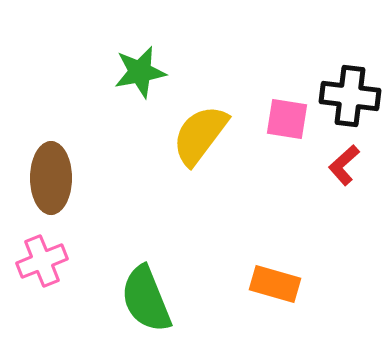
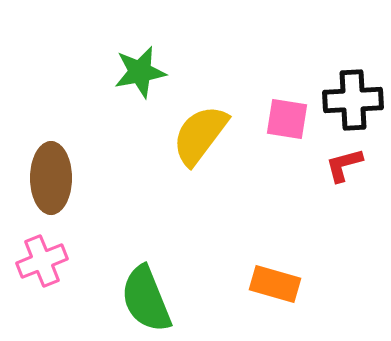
black cross: moved 3 px right, 4 px down; rotated 10 degrees counterclockwise
red L-shape: rotated 27 degrees clockwise
